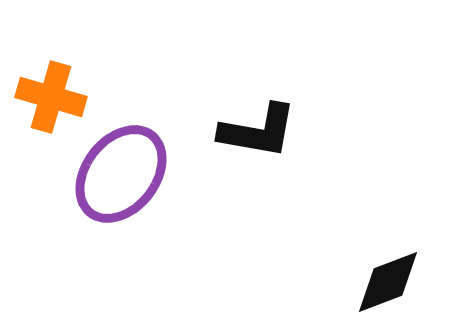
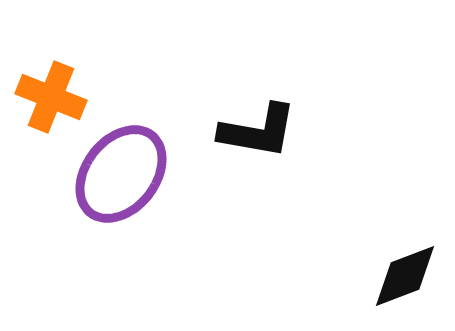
orange cross: rotated 6 degrees clockwise
black diamond: moved 17 px right, 6 px up
